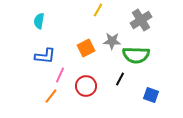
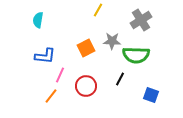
cyan semicircle: moved 1 px left, 1 px up
